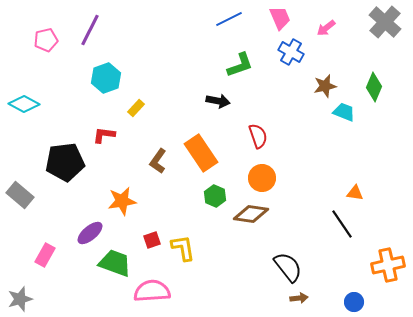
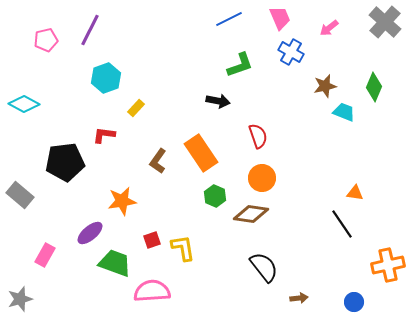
pink arrow: moved 3 px right
black semicircle: moved 24 px left
